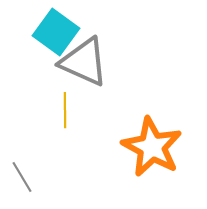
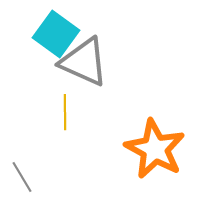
cyan square: moved 2 px down
yellow line: moved 2 px down
orange star: moved 3 px right, 2 px down
